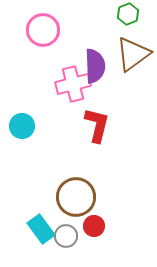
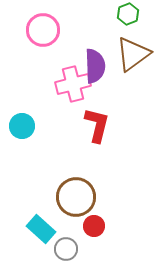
cyan rectangle: rotated 12 degrees counterclockwise
gray circle: moved 13 px down
